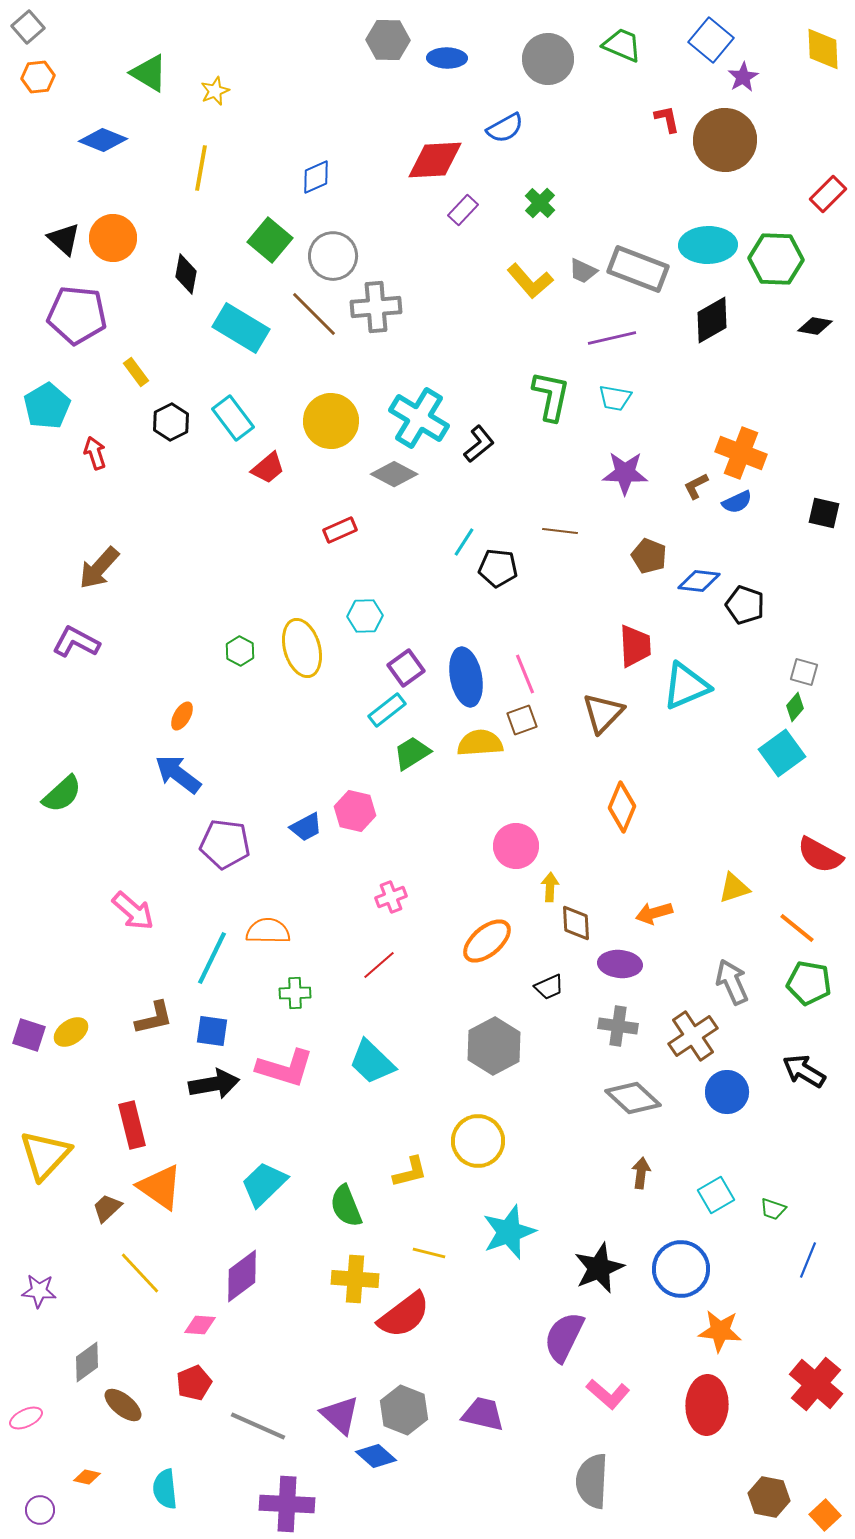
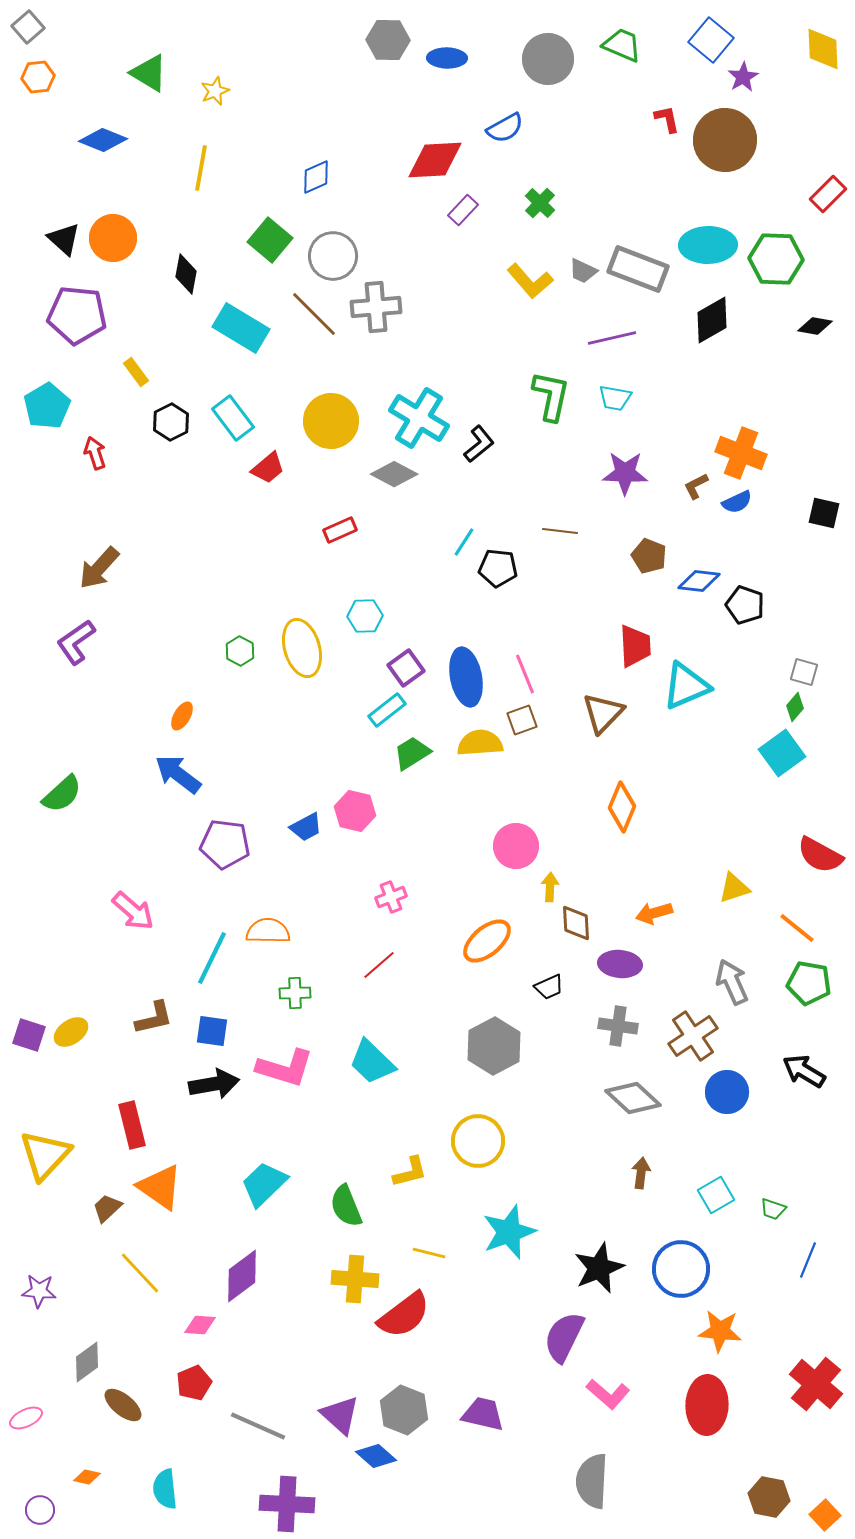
purple L-shape at (76, 642): rotated 63 degrees counterclockwise
